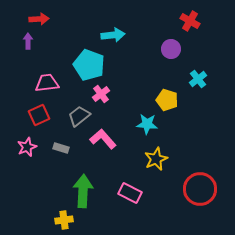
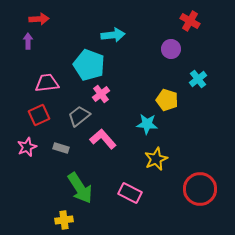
green arrow: moved 3 px left, 3 px up; rotated 144 degrees clockwise
